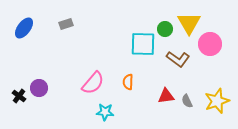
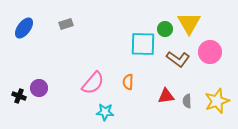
pink circle: moved 8 px down
black cross: rotated 16 degrees counterclockwise
gray semicircle: rotated 24 degrees clockwise
